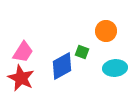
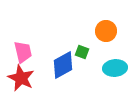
pink trapezoid: rotated 45 degrees counterclockwise
blue diamond: moved 1 px right, 1 px up
